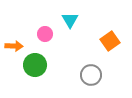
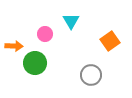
cyan triangle: moved 1 px right, 1 px down
green circle: moved 2 px up
